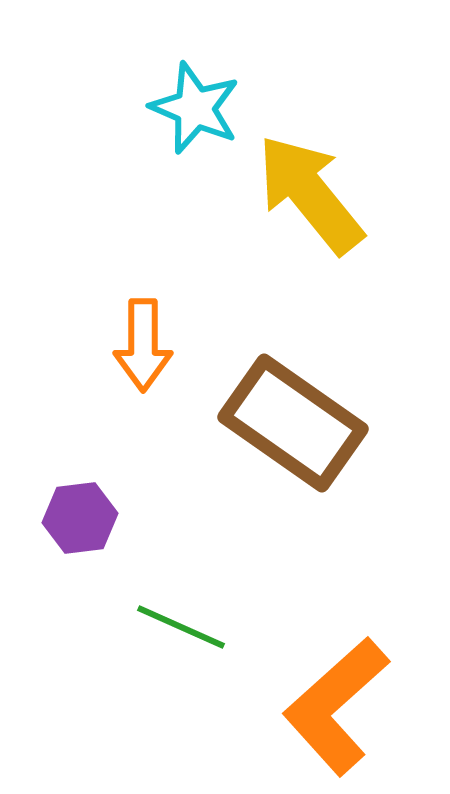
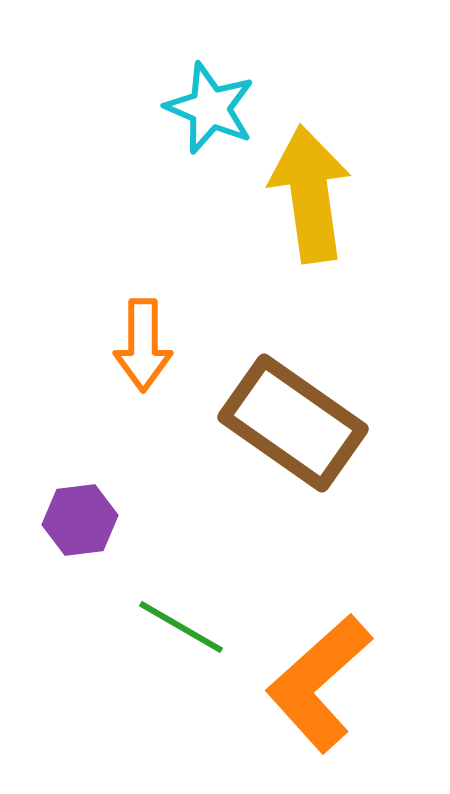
cyan star: moved 15 px right
yellow arrow: rotated 31 degrees clockwise
purple hexagon: moved 2 px down
green line: rotated 6 degrees clockwise
orange L-shape: moved 17 px left, 23 px up
